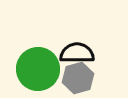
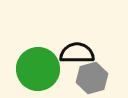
gray hexagon: moved 14 px right
